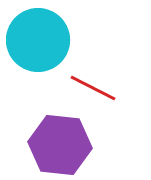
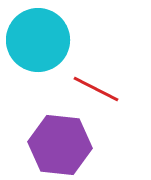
red line: moved 3 px right, 1 px down
